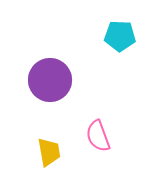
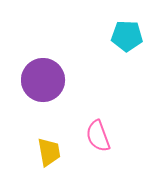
cyan pentagon: moved 7 px right
purple circle: moved 7 px left
